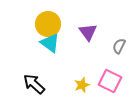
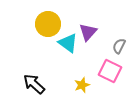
purple triangle: rotated 18 degrees clockwise
cyan triangle: moved 18 px right
pink square: moved 10 px up
